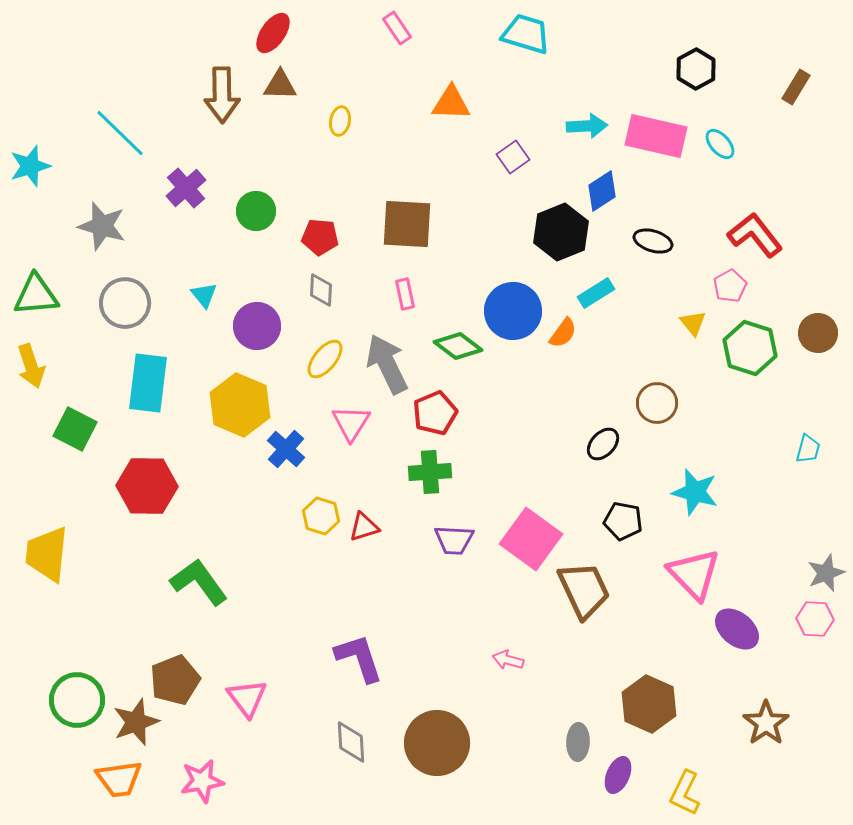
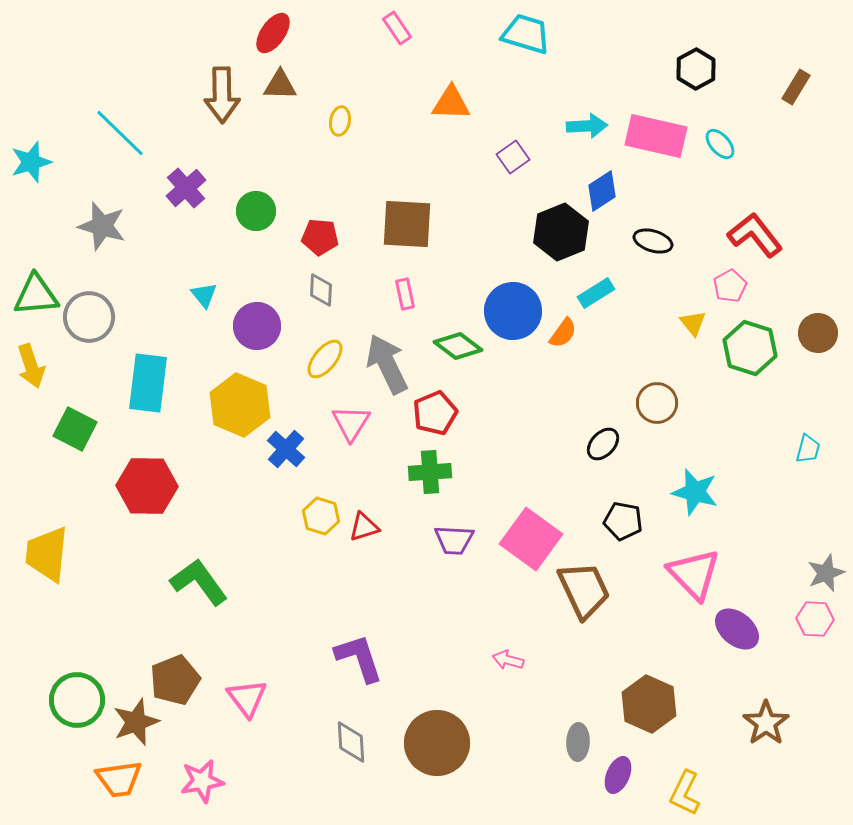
cyan star at (30, 166): moved 1 px right, 4 px up
gray circle at (125, 303): moved 36 px left, 14 px down
